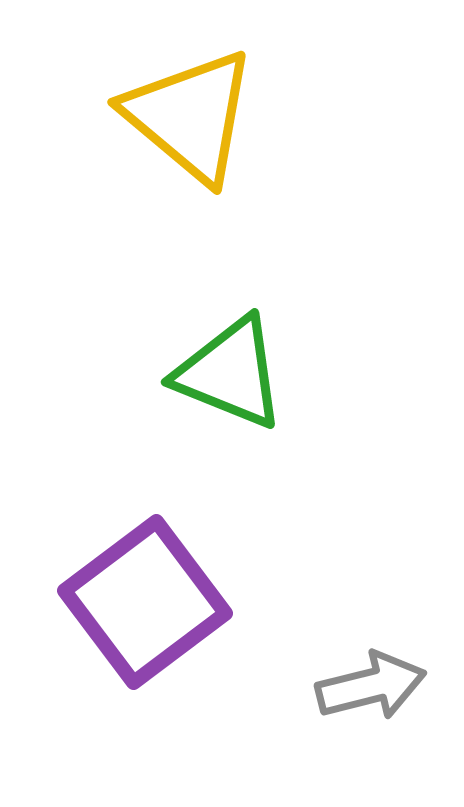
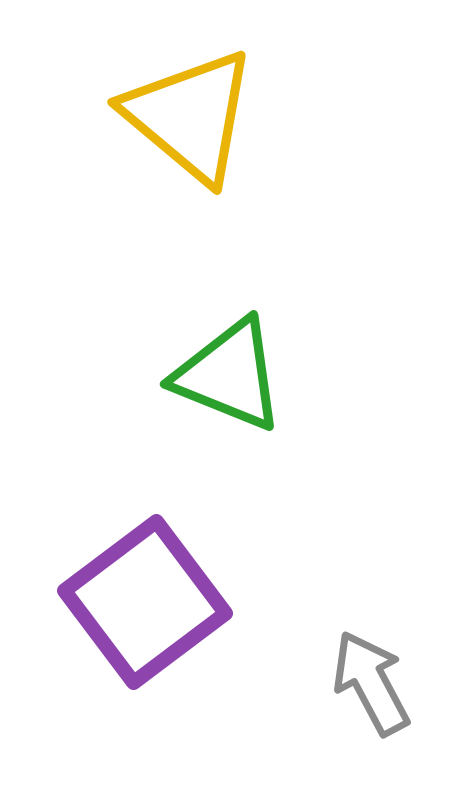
green triangle: moved 1 px left, 2 px down
gray arrow: moved 3 px up; rotated 104 degrees counterclockwise
